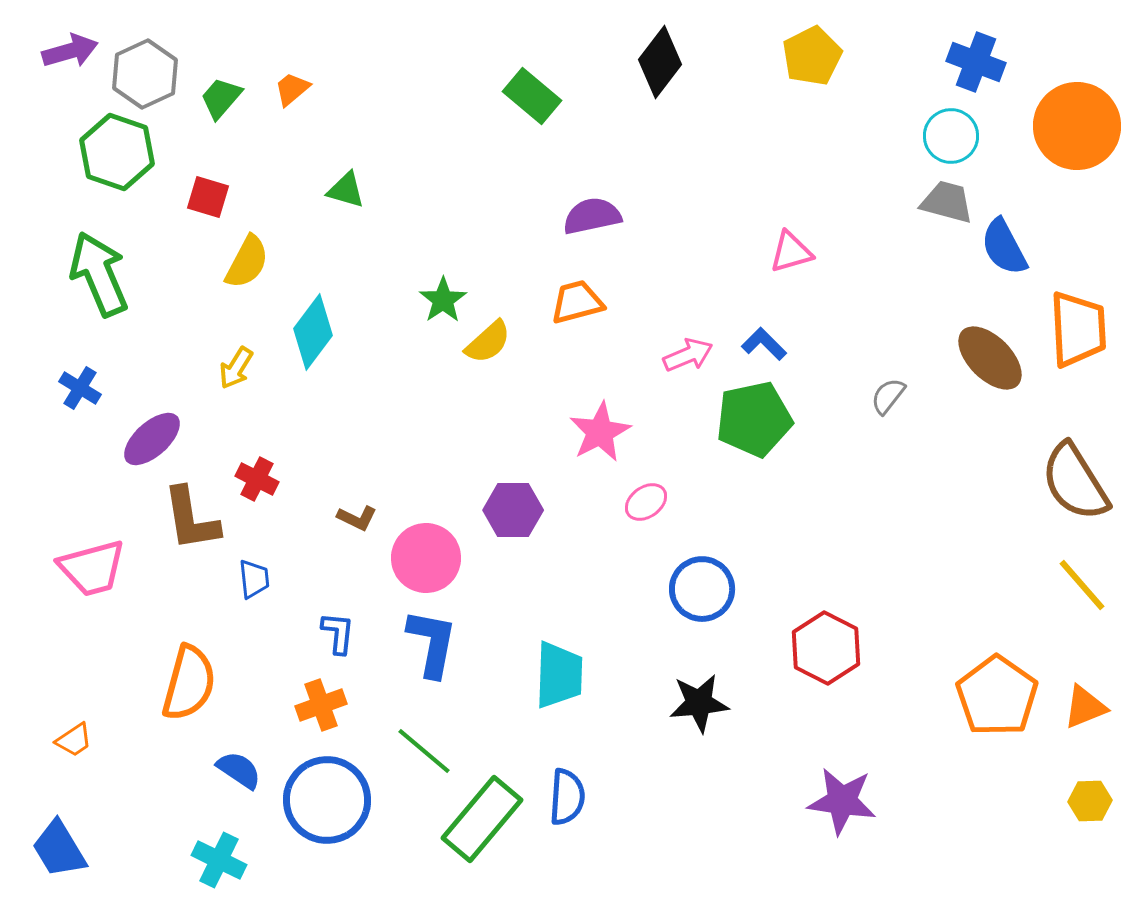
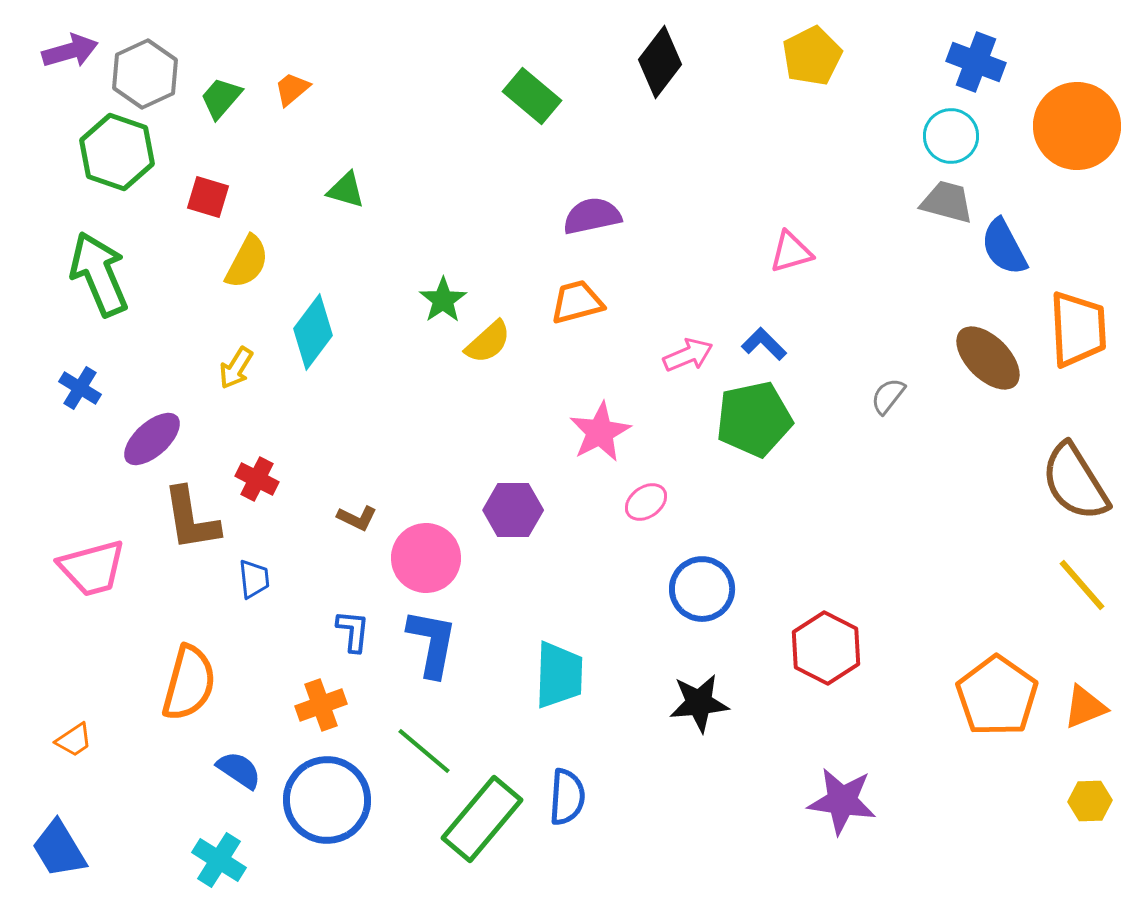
brown ellipse at (990, 358): moved 2 px left
blue L-shape at (338, 633): moved 15 px right, 2 px up
cyan cross at (219, 860): rotated 6 degrees clockwise
